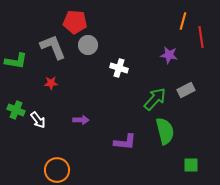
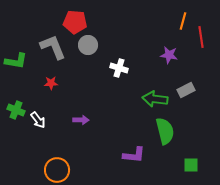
green arrow: rotated 125 degrees counterclockwise
purple L-shape: moved 9 px right, 13 px down
